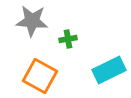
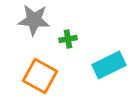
gray star: moved 2 px right, 1 px up
cyan rectangle: moved 5 px up
